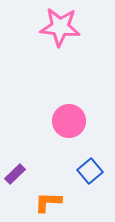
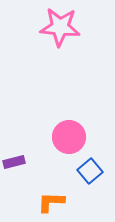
pink circle: moved 16 px down
purple rectangle: moved 1 px left, 12 px up; rotated 30 degrees clockwise
orange L-shape: moved 3 px right
